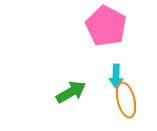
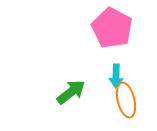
pink pentagon: moved 6 px right, 2 px down
green arrow: rotated 8 degrees counterclockwise
